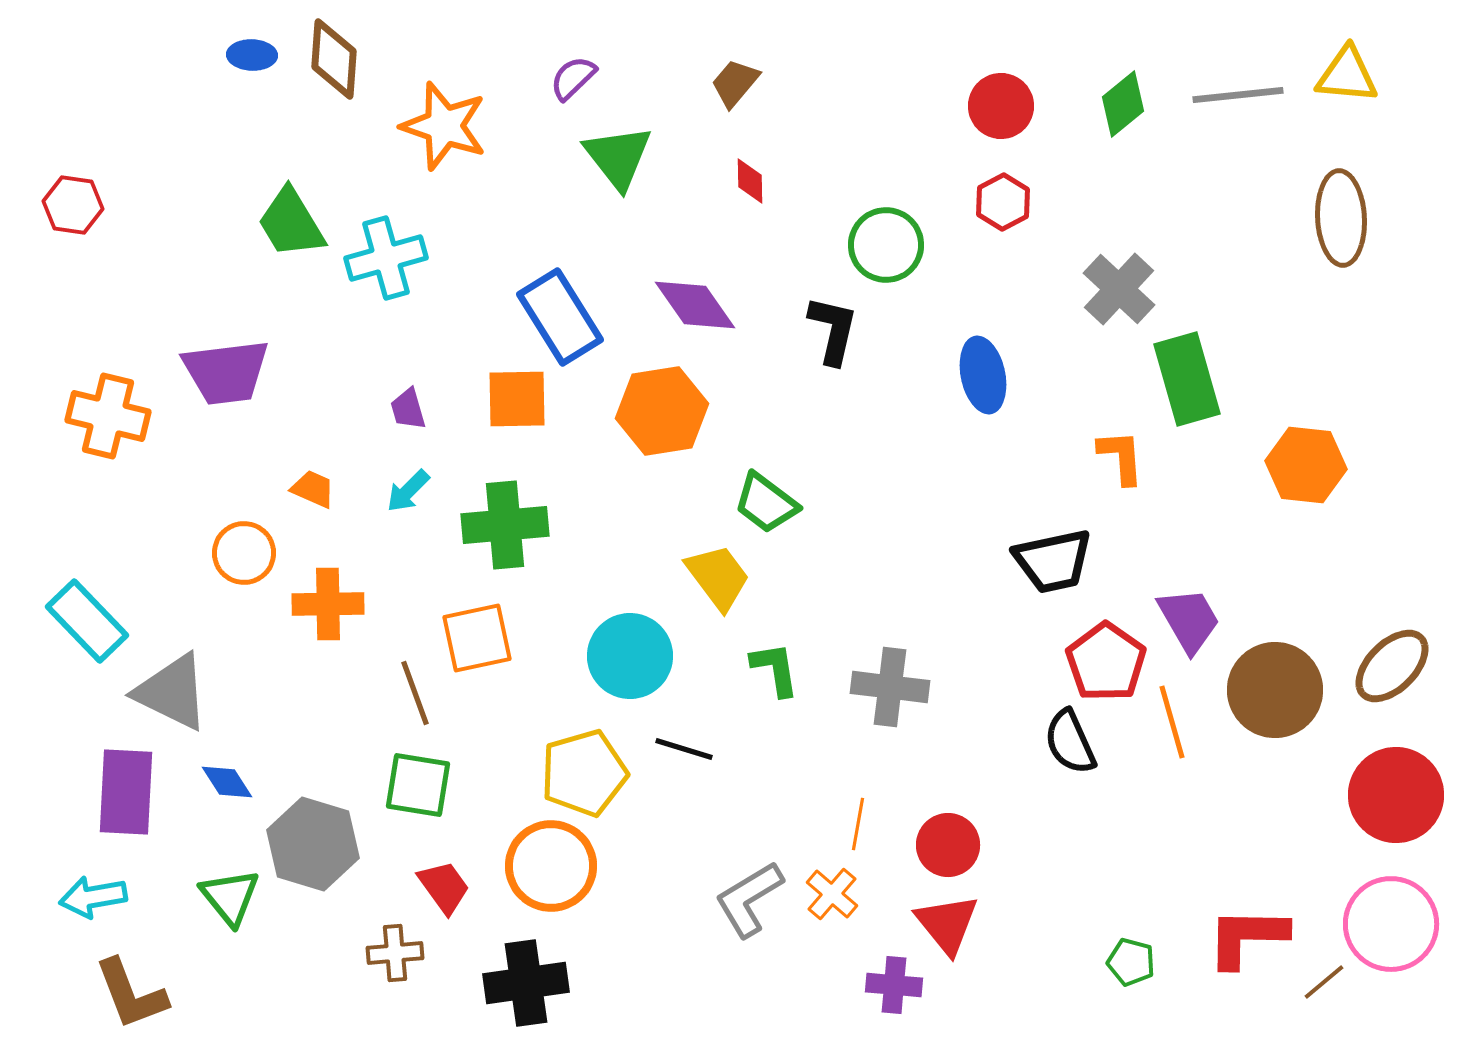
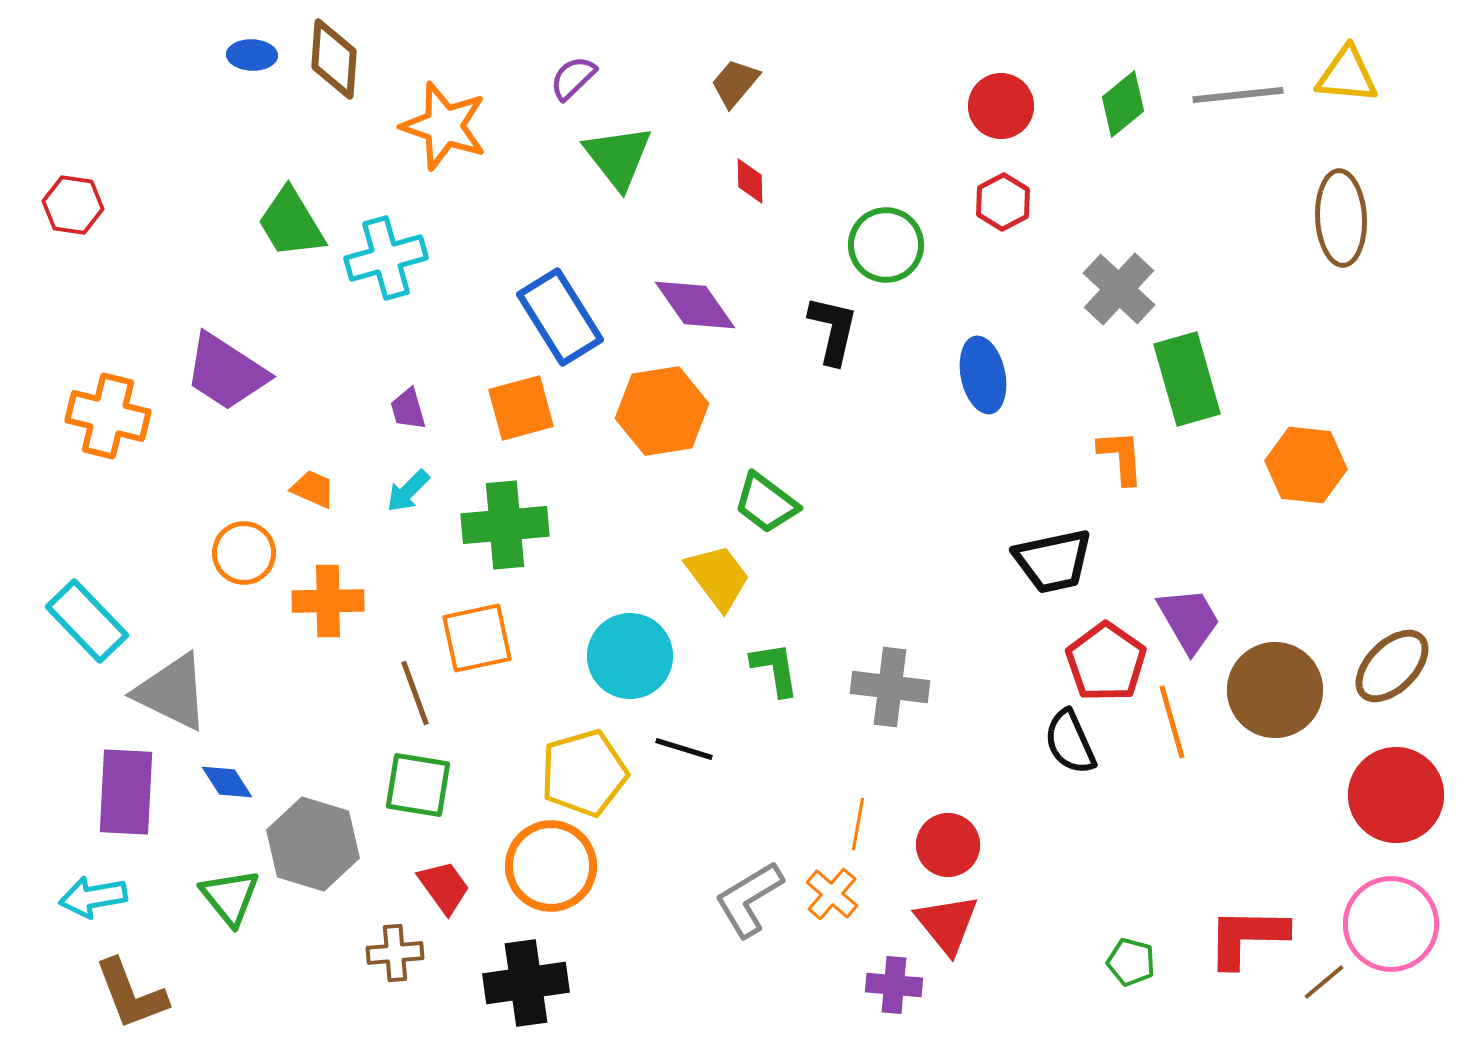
purple trapezoid at (226, 372): rotated 40 degrees clockwise
orange square at (517, 399): moved 4 px right, 9 px down; rotated 14 degrees counterclockwise
orange cross at (328, 604): moved 3 px up
